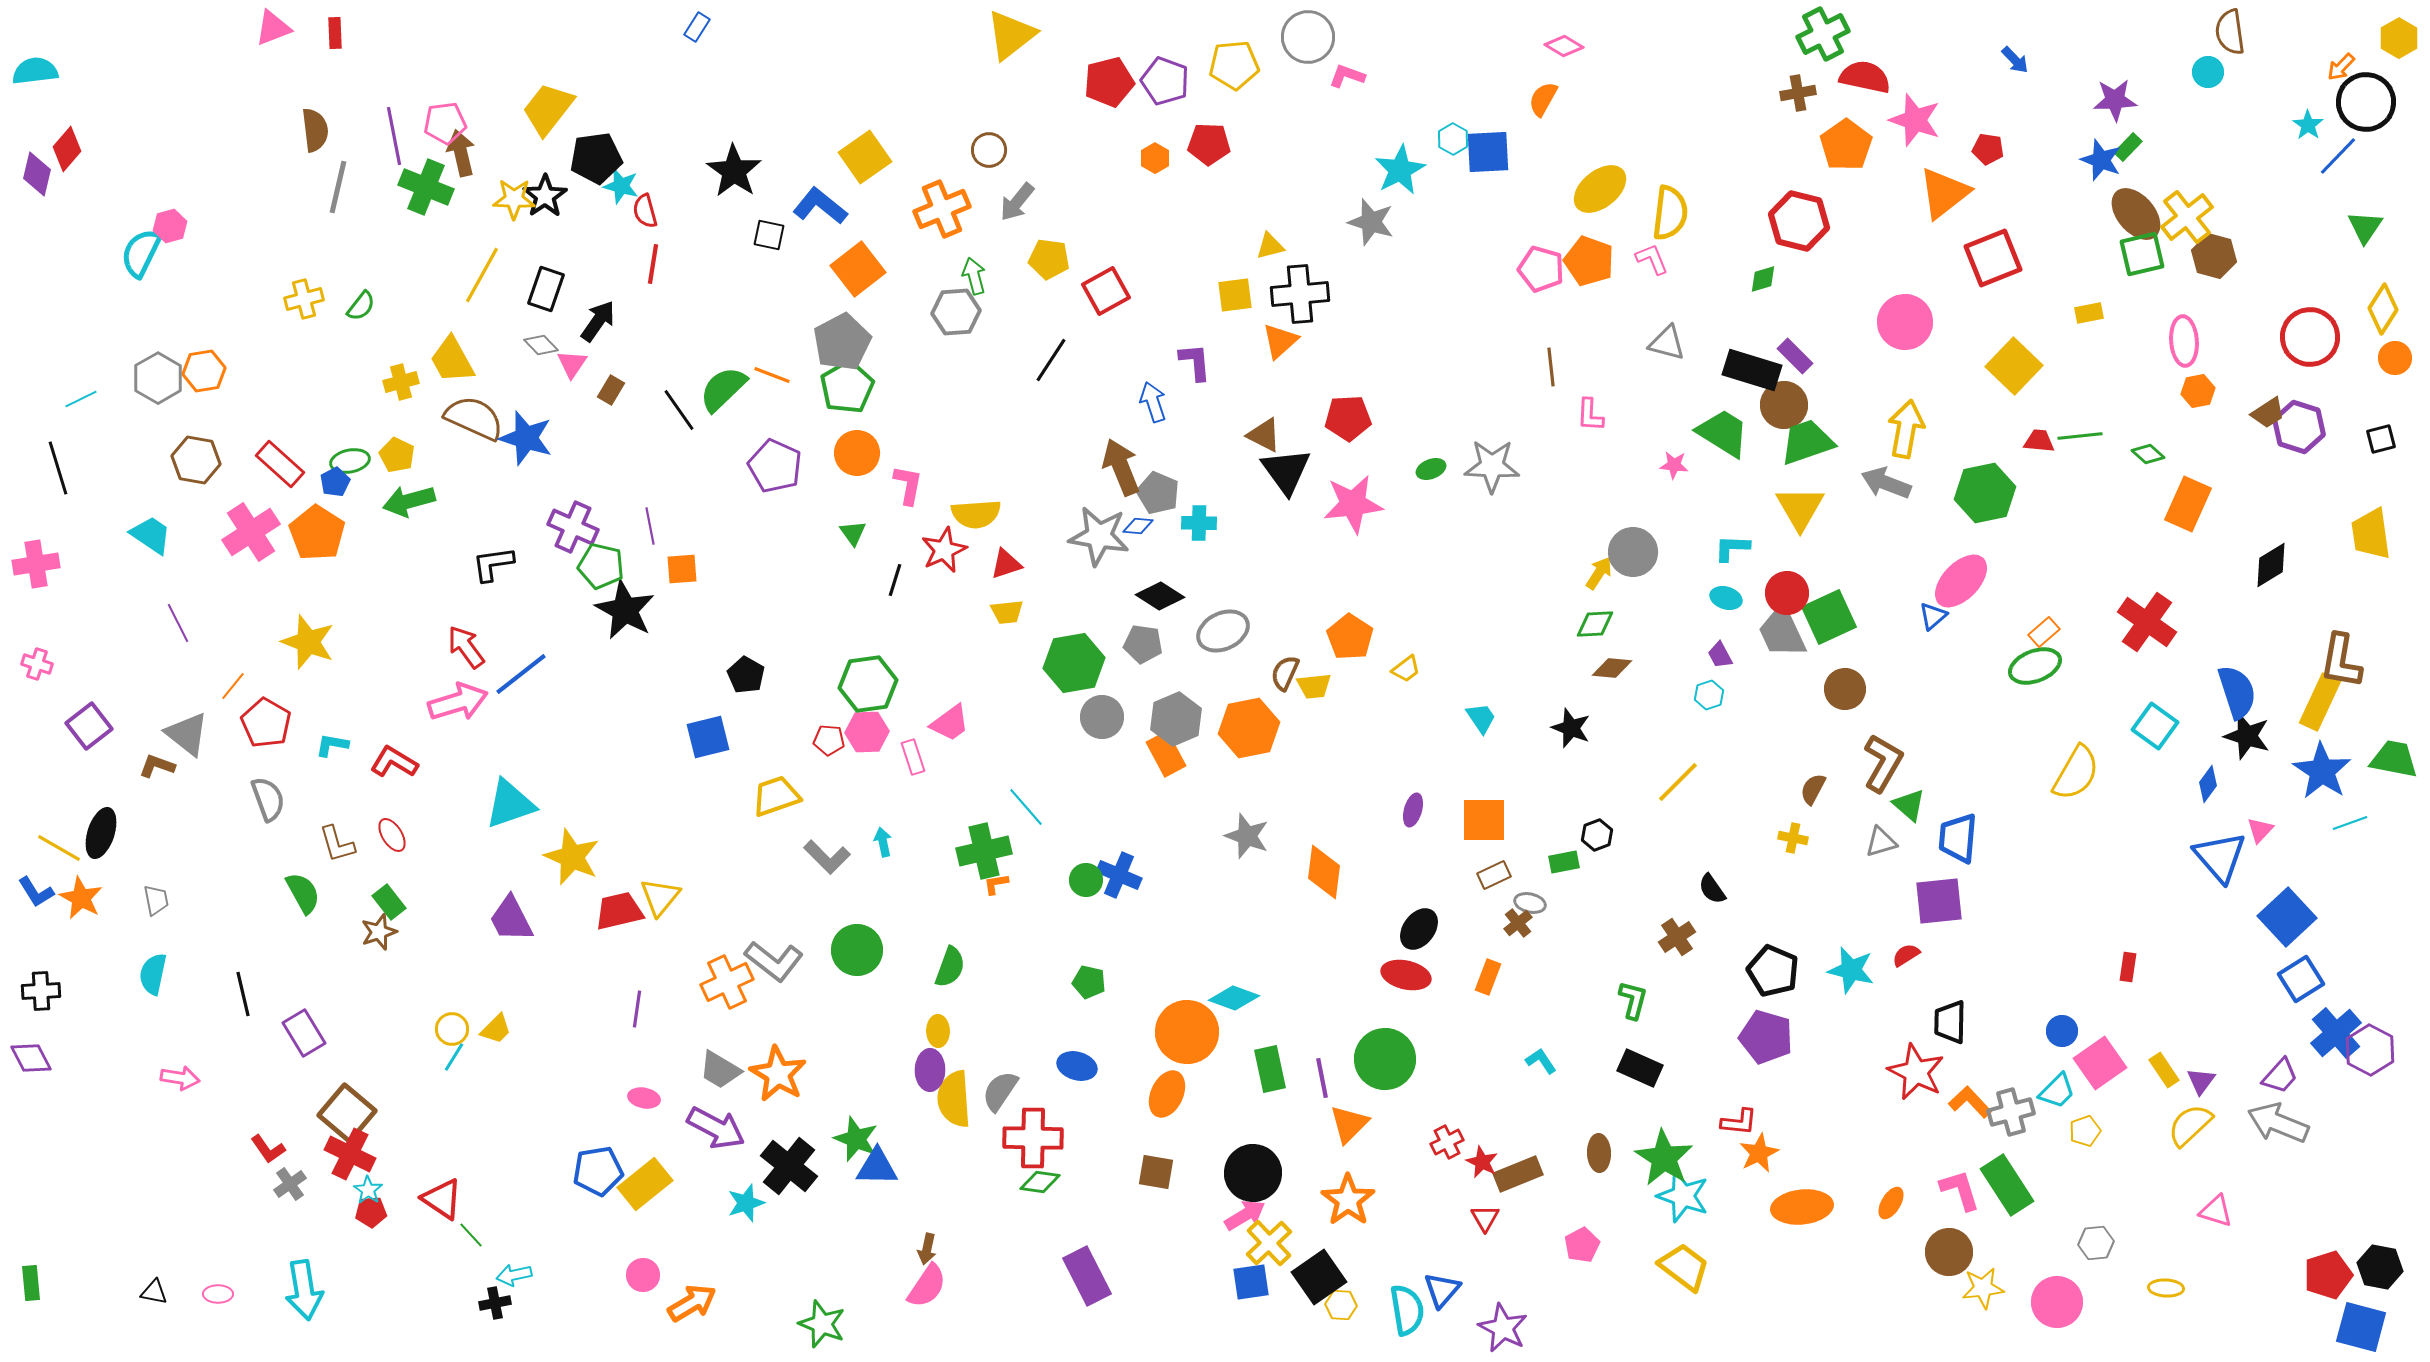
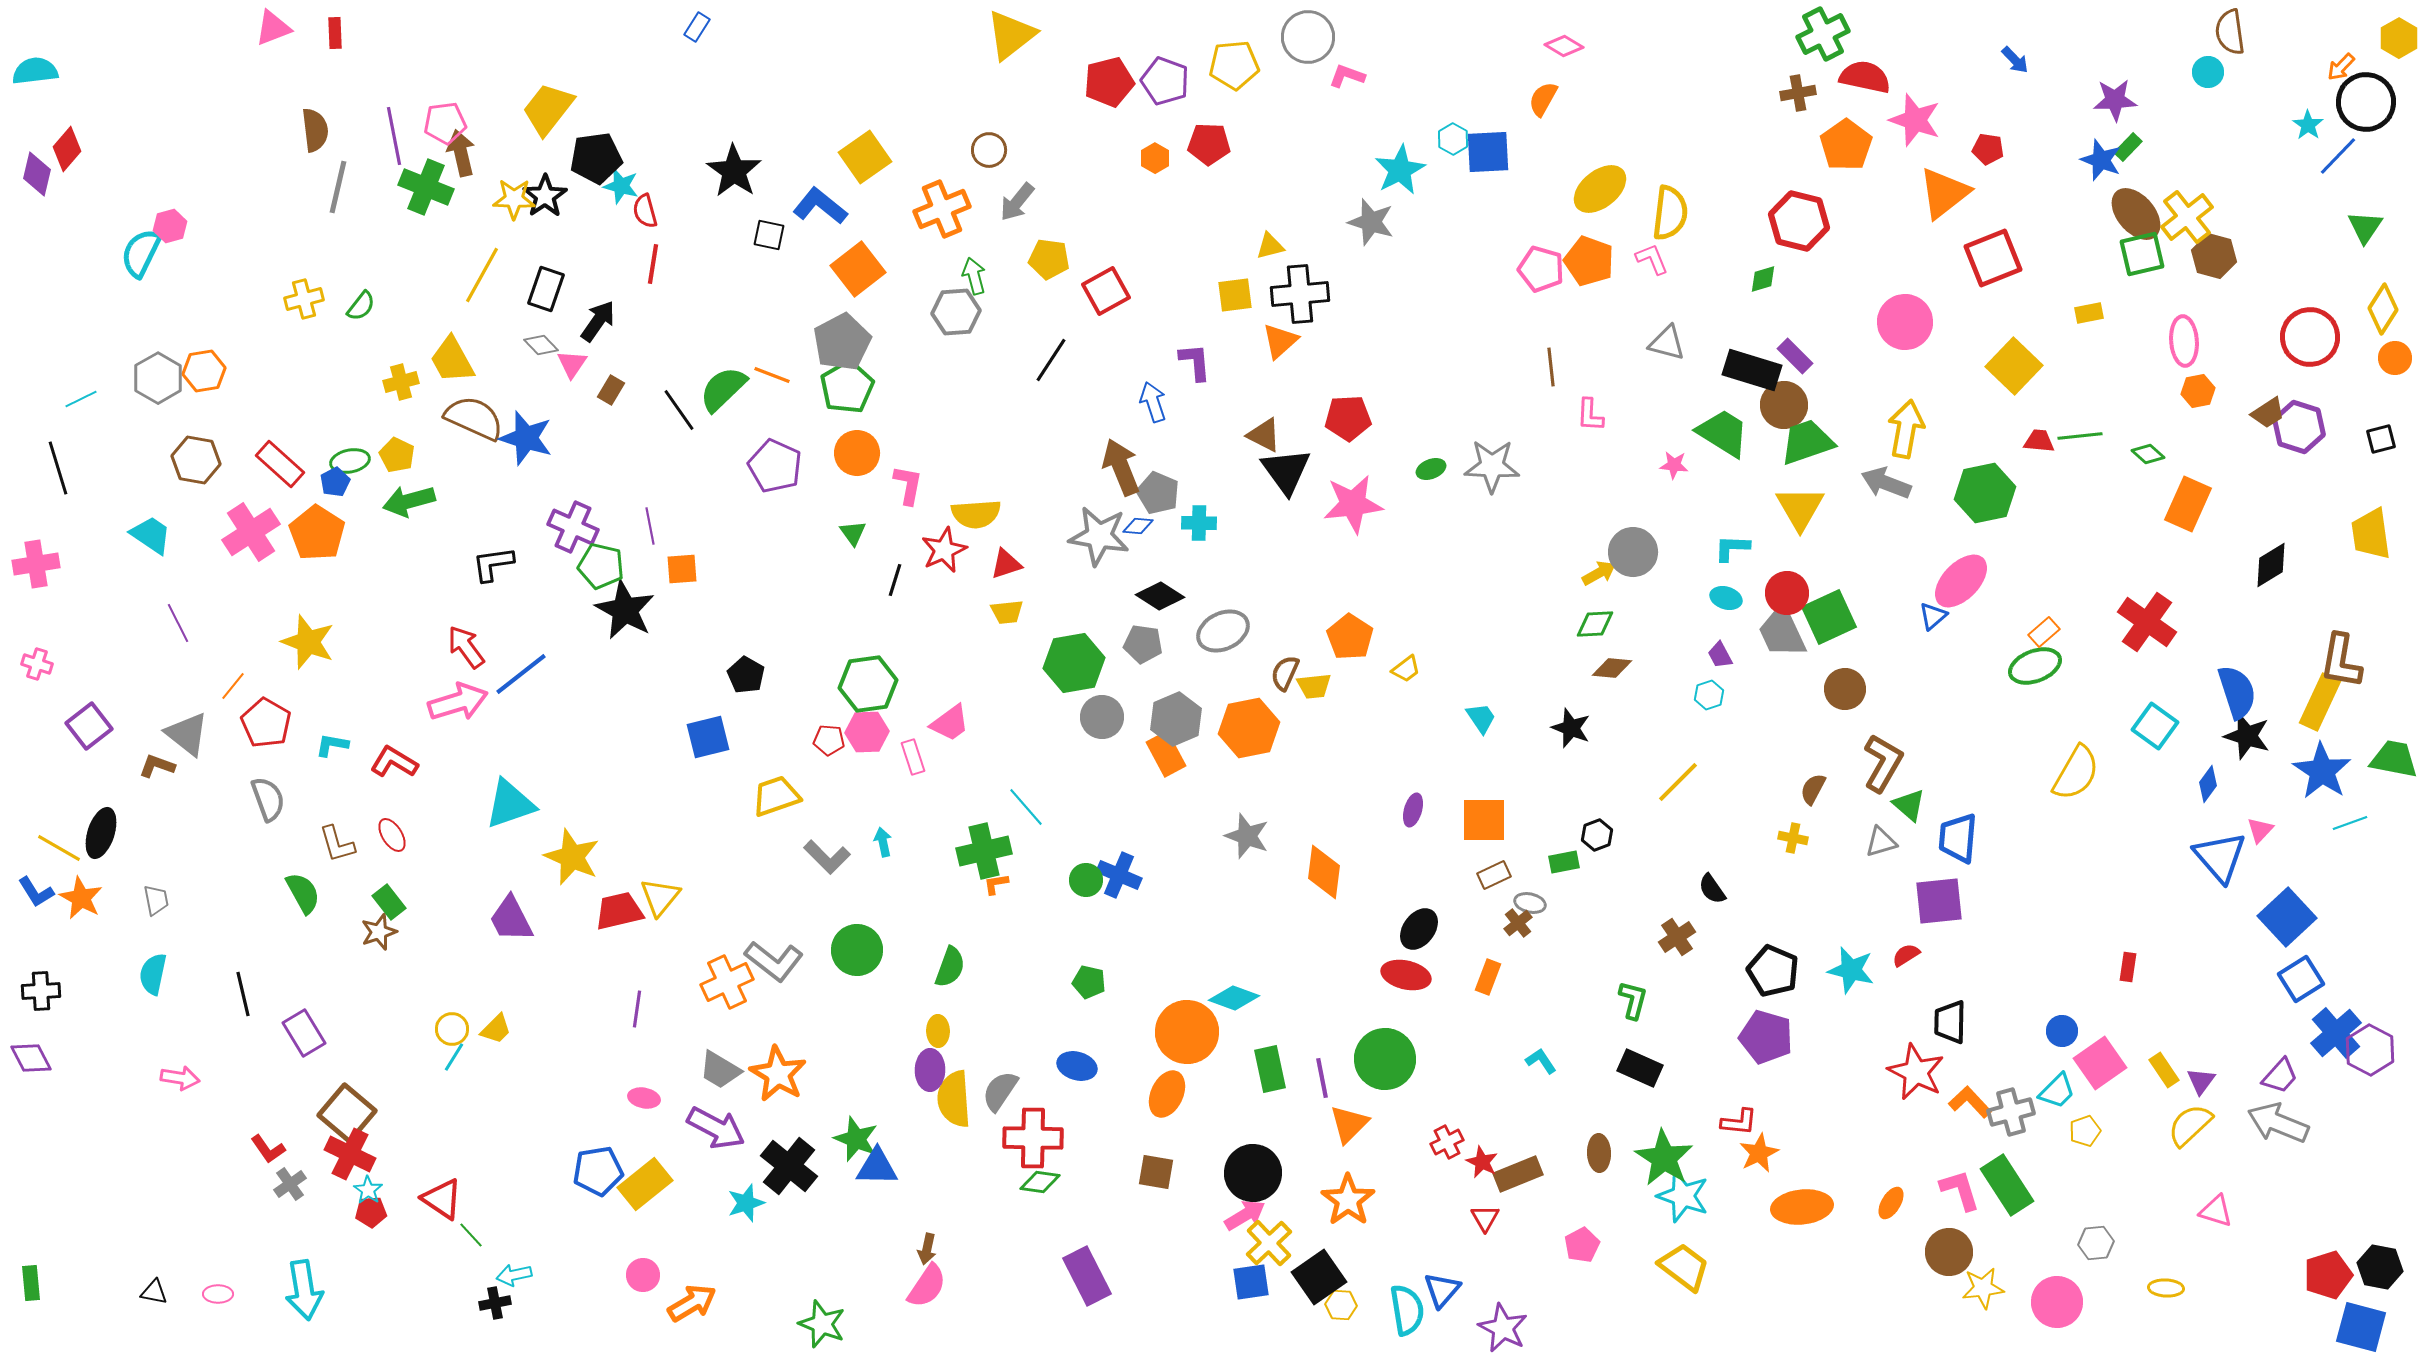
yellow arrow at (1599, 573): rotated 28 degrees clockwise
